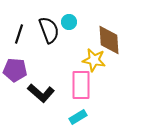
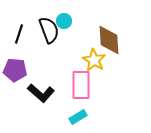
cyan circle: moved 5 px left, 1 px up
yellow star: rotated 20 degrees clockwise
